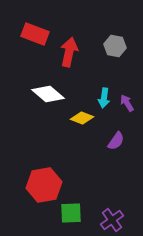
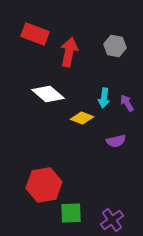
purple semicircle: rotated 42 degrees clockwise
